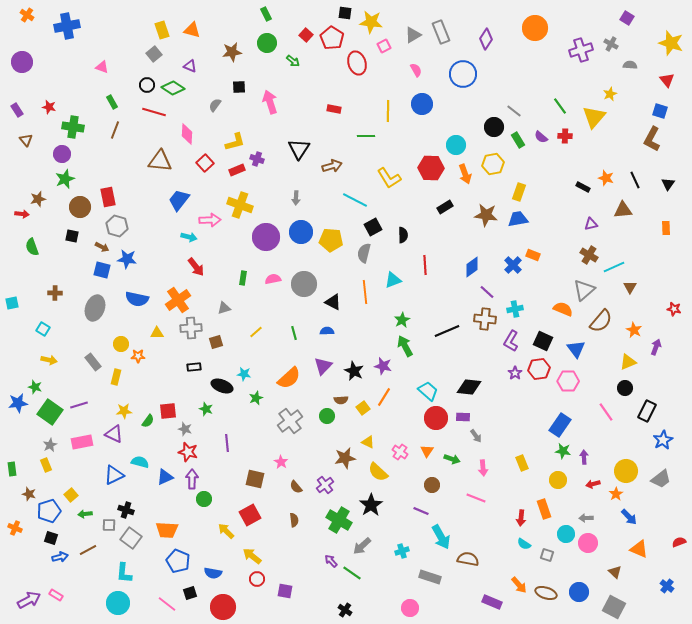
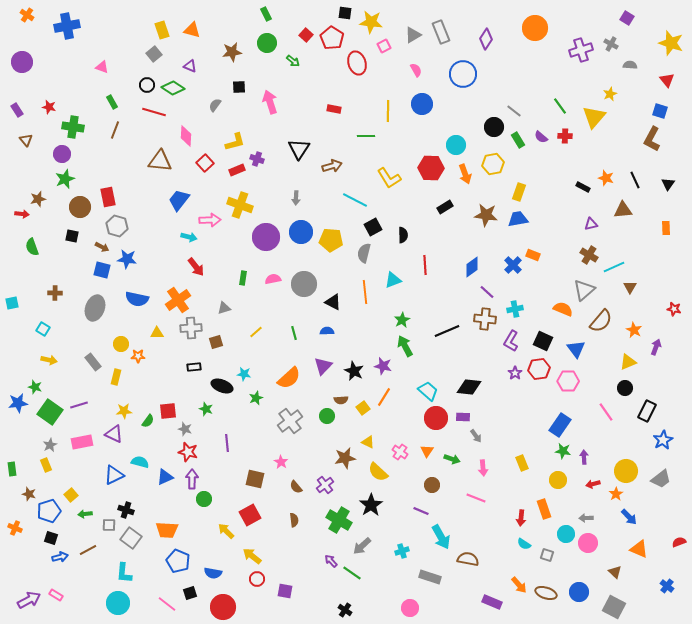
pink diamond at (187, 134): moved 1 px left, 2 px down
